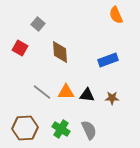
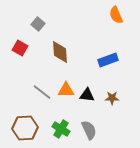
orange triangle: moved 2 px up
